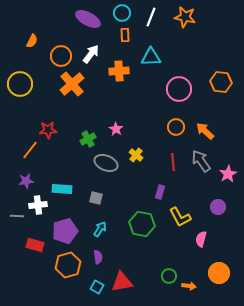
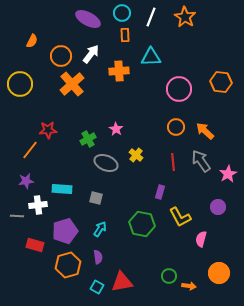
orange star at (185, 17): rotated 20 degrees clockwise
